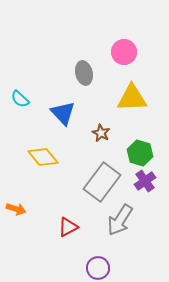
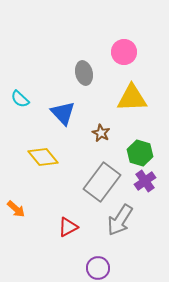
orange arrow: rotated 24 degrees clockwise
